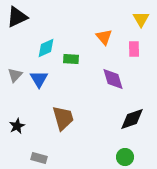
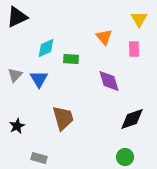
yellow triangle: moved 2 px left
purple diamond: moved 4 px left, 2 px down
